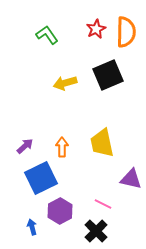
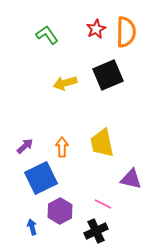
black cross: rotated 20 degrees clockwise
